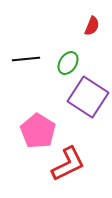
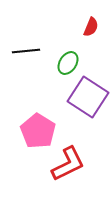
red semicircle: moved 1 px left, 1 px down
black line: moved 8 px up
